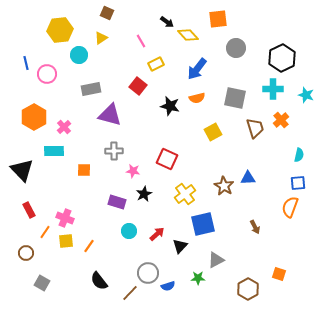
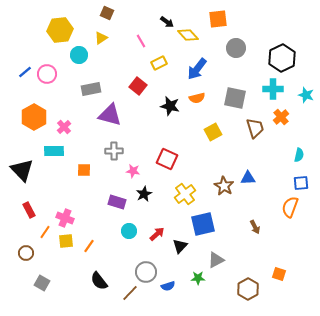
blue line at (26, 63): moved 1 px left, 9 px down; rotated 64 degrees clockwise
yellow rectangle at (156, 64): moved 3 px right, 1 px up
orange cross at (281, 120): moved 3 px up
blue square at (298, 183): moved 3 px right
gray circle at (148, 273): moved 2 px left, 1 px up
